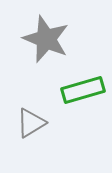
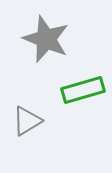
gray triangle: moved 4 px left, 2 px up
